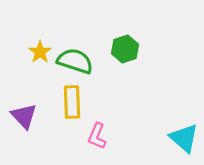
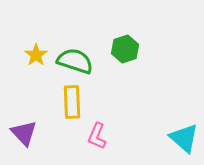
yellow star: moved 4 px left, 3 px down
purple triangle: moved 17 px down
